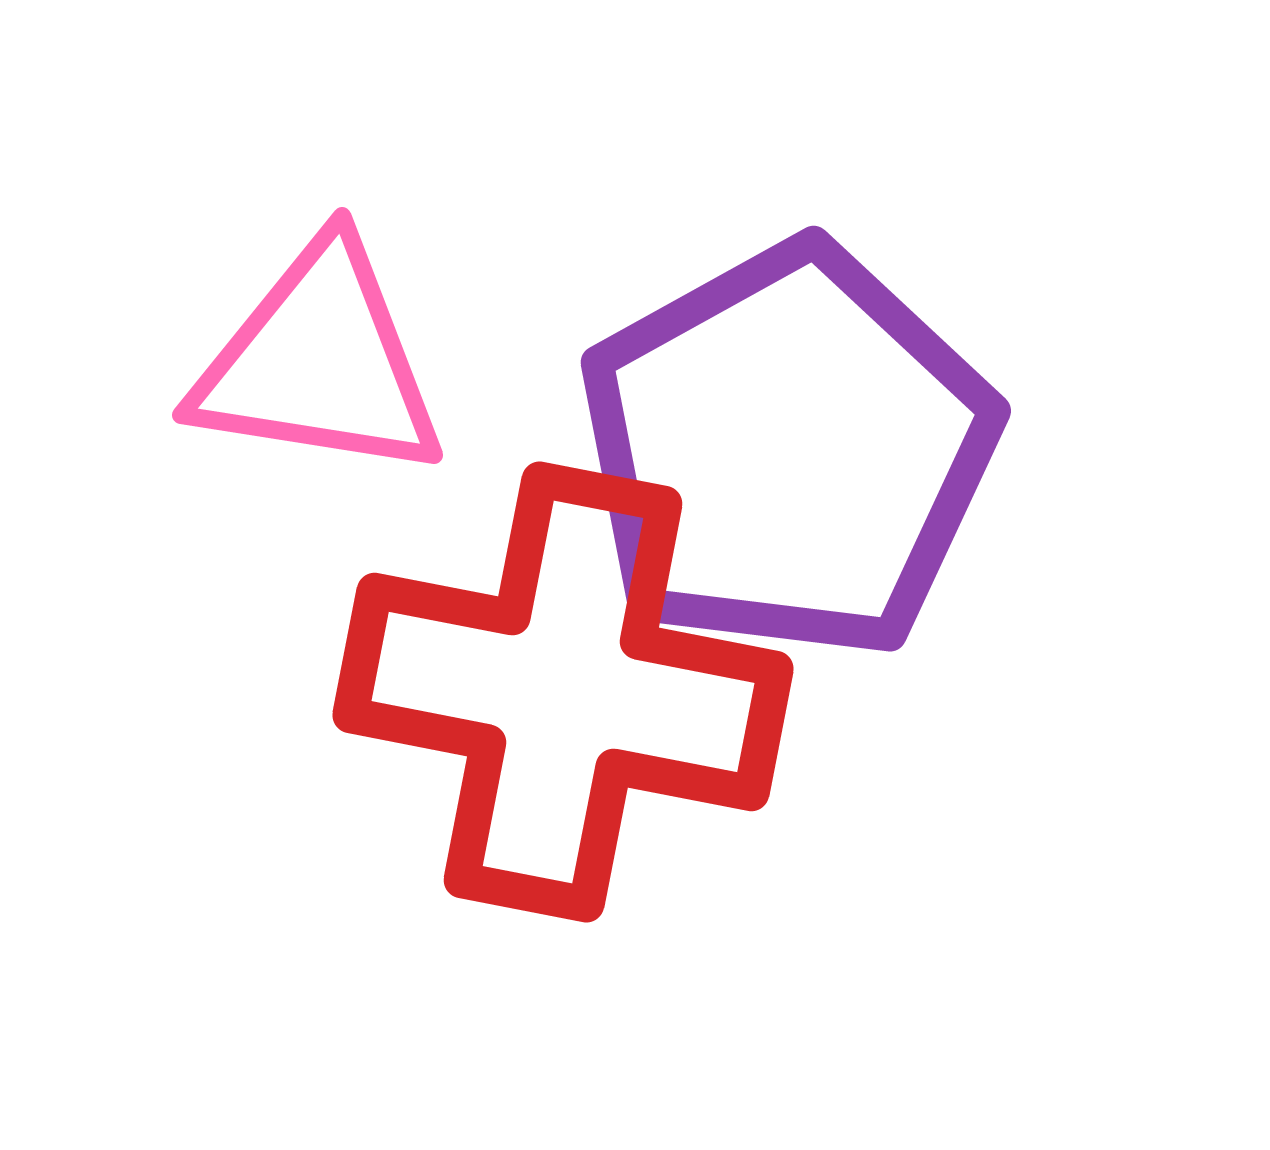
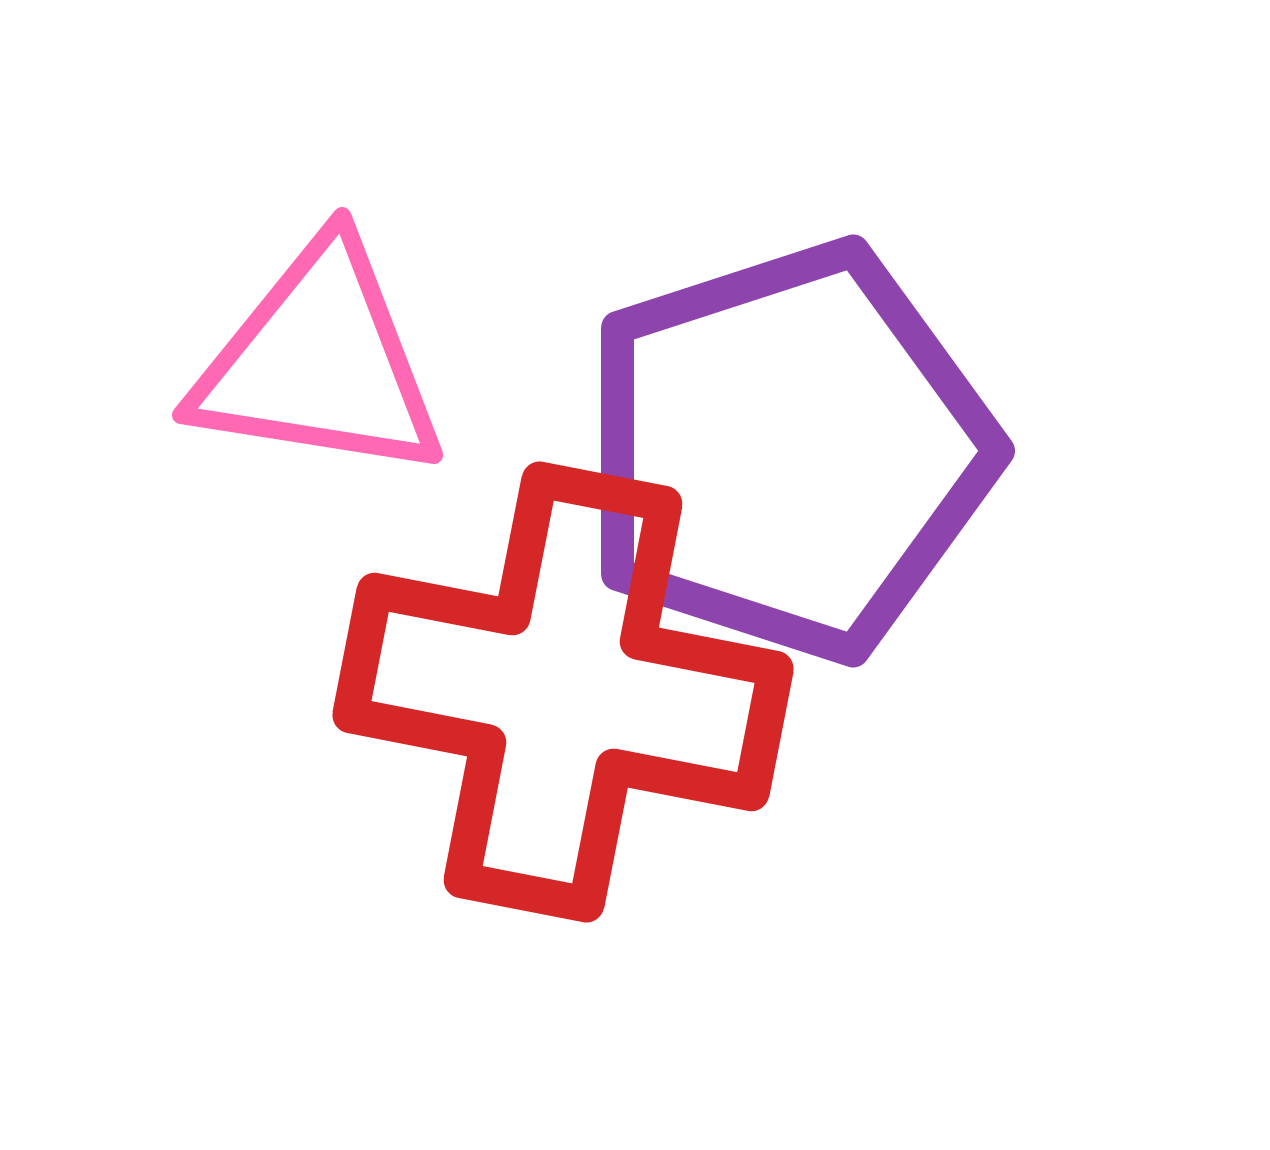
purple pentagon: rotated 11 degrees clockwise
